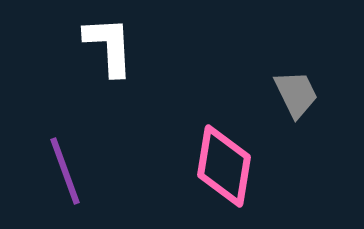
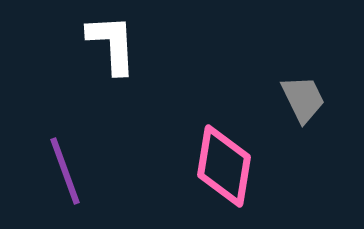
white L-shape: moved 3 px right, 2 px up
gray trapezoid: moved 7 px right, 5 px down
